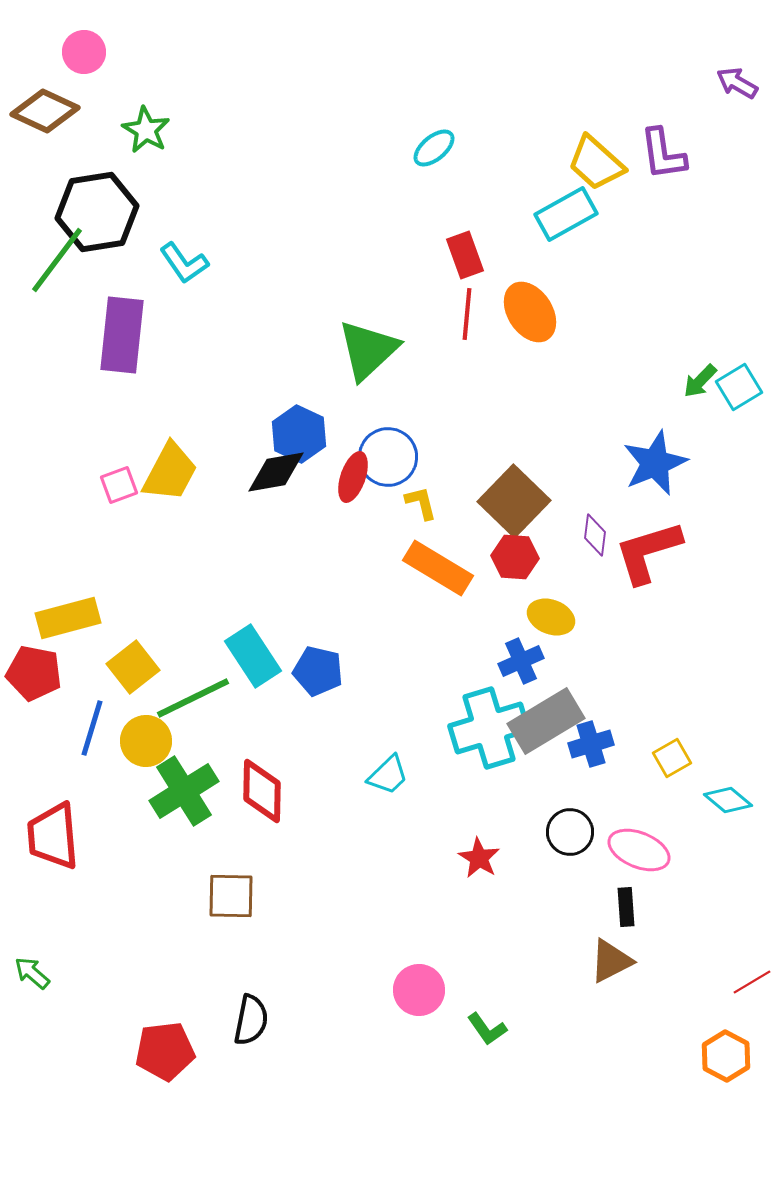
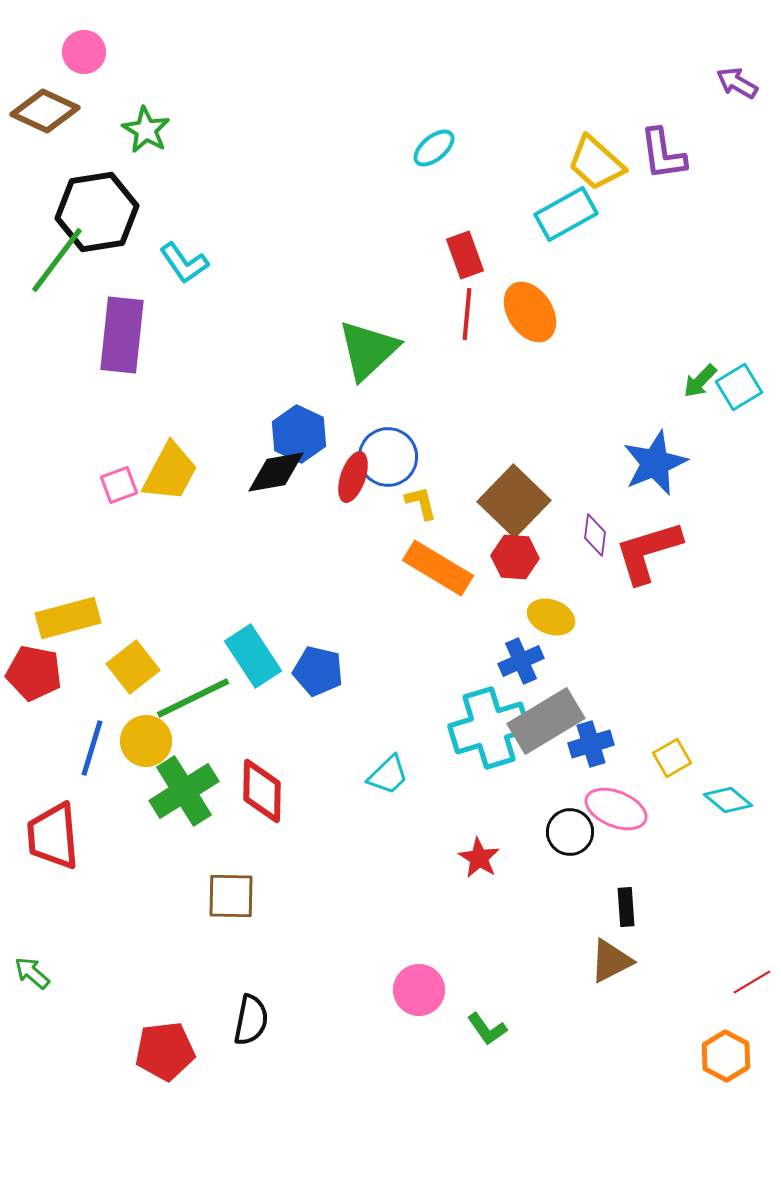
blue line at (92, 728): moved 20 px down
pink ellipse at (639, 850): moved 23 px left, 41 px up
